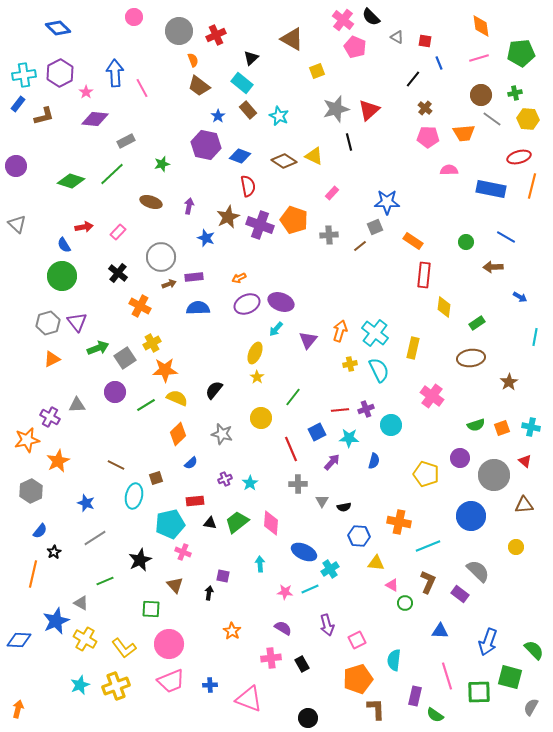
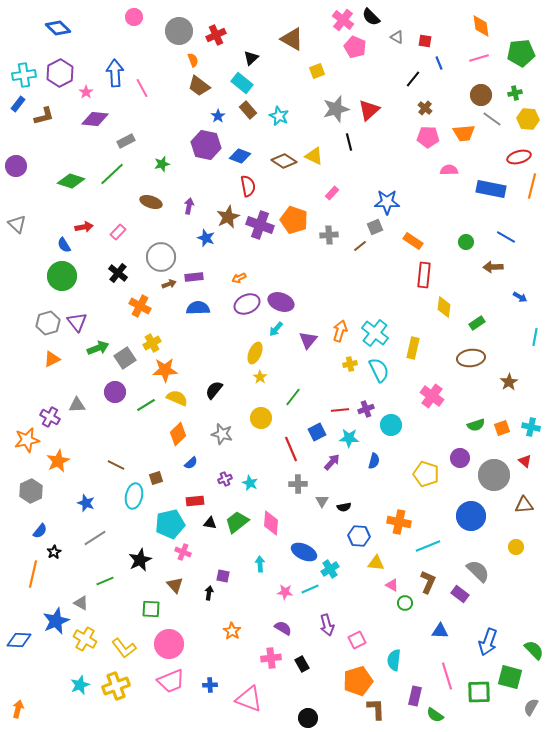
yellow star at (257, 377): moved 3 px right
cyan star at (250, 483): rotated 14 degrees counterclockwise
orange pentagon at (358, 679): moved 2 px down
